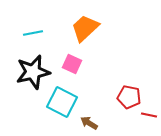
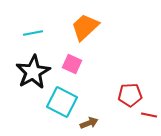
orange trapezoid: moved 1 px up
black star: rotated 16 degrees counterclockwise
red pentagon: moved 1 px right, 2 px up; rotated 15 degrees counterclockwise
brown arrow: rotated 126 degrees clockwise
